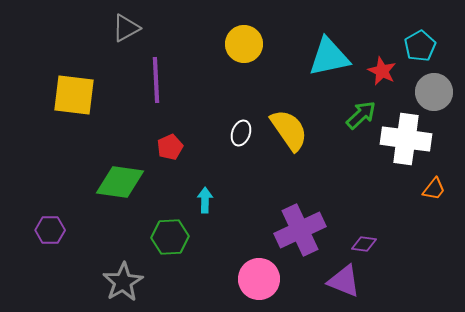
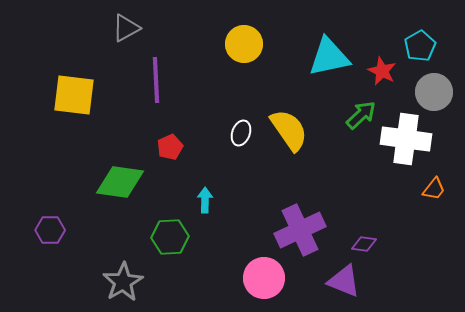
pink circle: moved 5 px right, 1 px up
